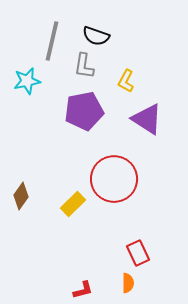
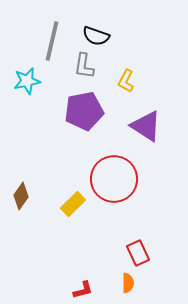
purple triangle: moved 1 px left, 7 px down
